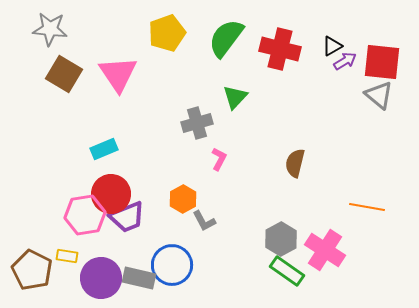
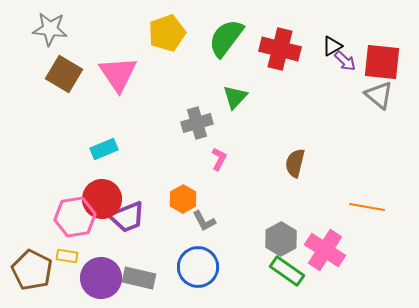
purple arrow: rotated 75 degrees clockwise
red circle: moved 9 px left, 5 px down
pink hexagon: moved 10 px left, 2 px down
blue circle: moved 26 px right, 2 px down
